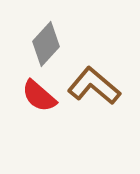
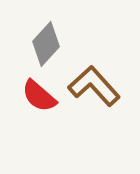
brown L-shape: rotated 8 degrees clockwise
